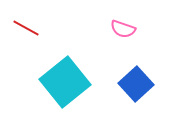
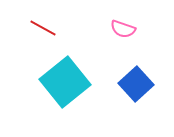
red line: moved 17 px right
